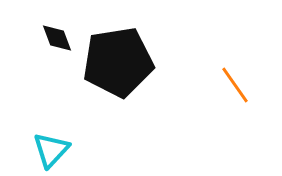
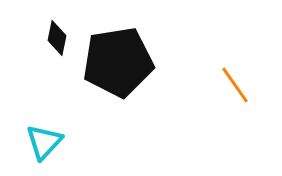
black diamond: rotated 32 degrees clockwise
cyan triangle: moved 7 px left, 8 px up
